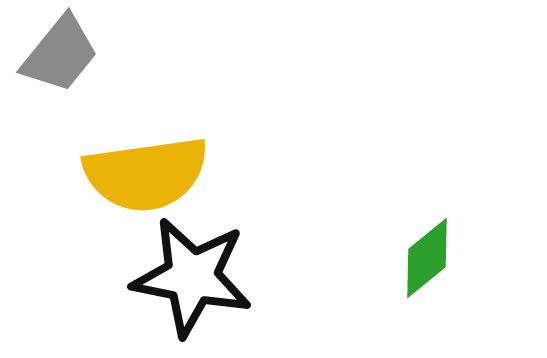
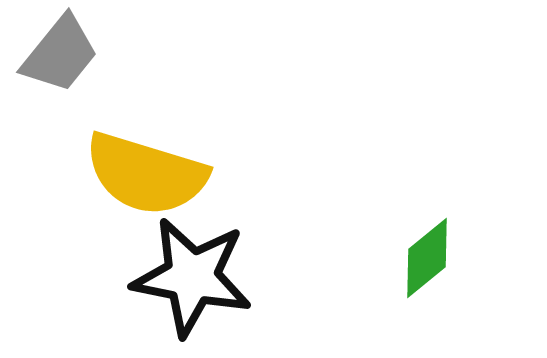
yellow semicircle: rotated 25 degrees clockwise
